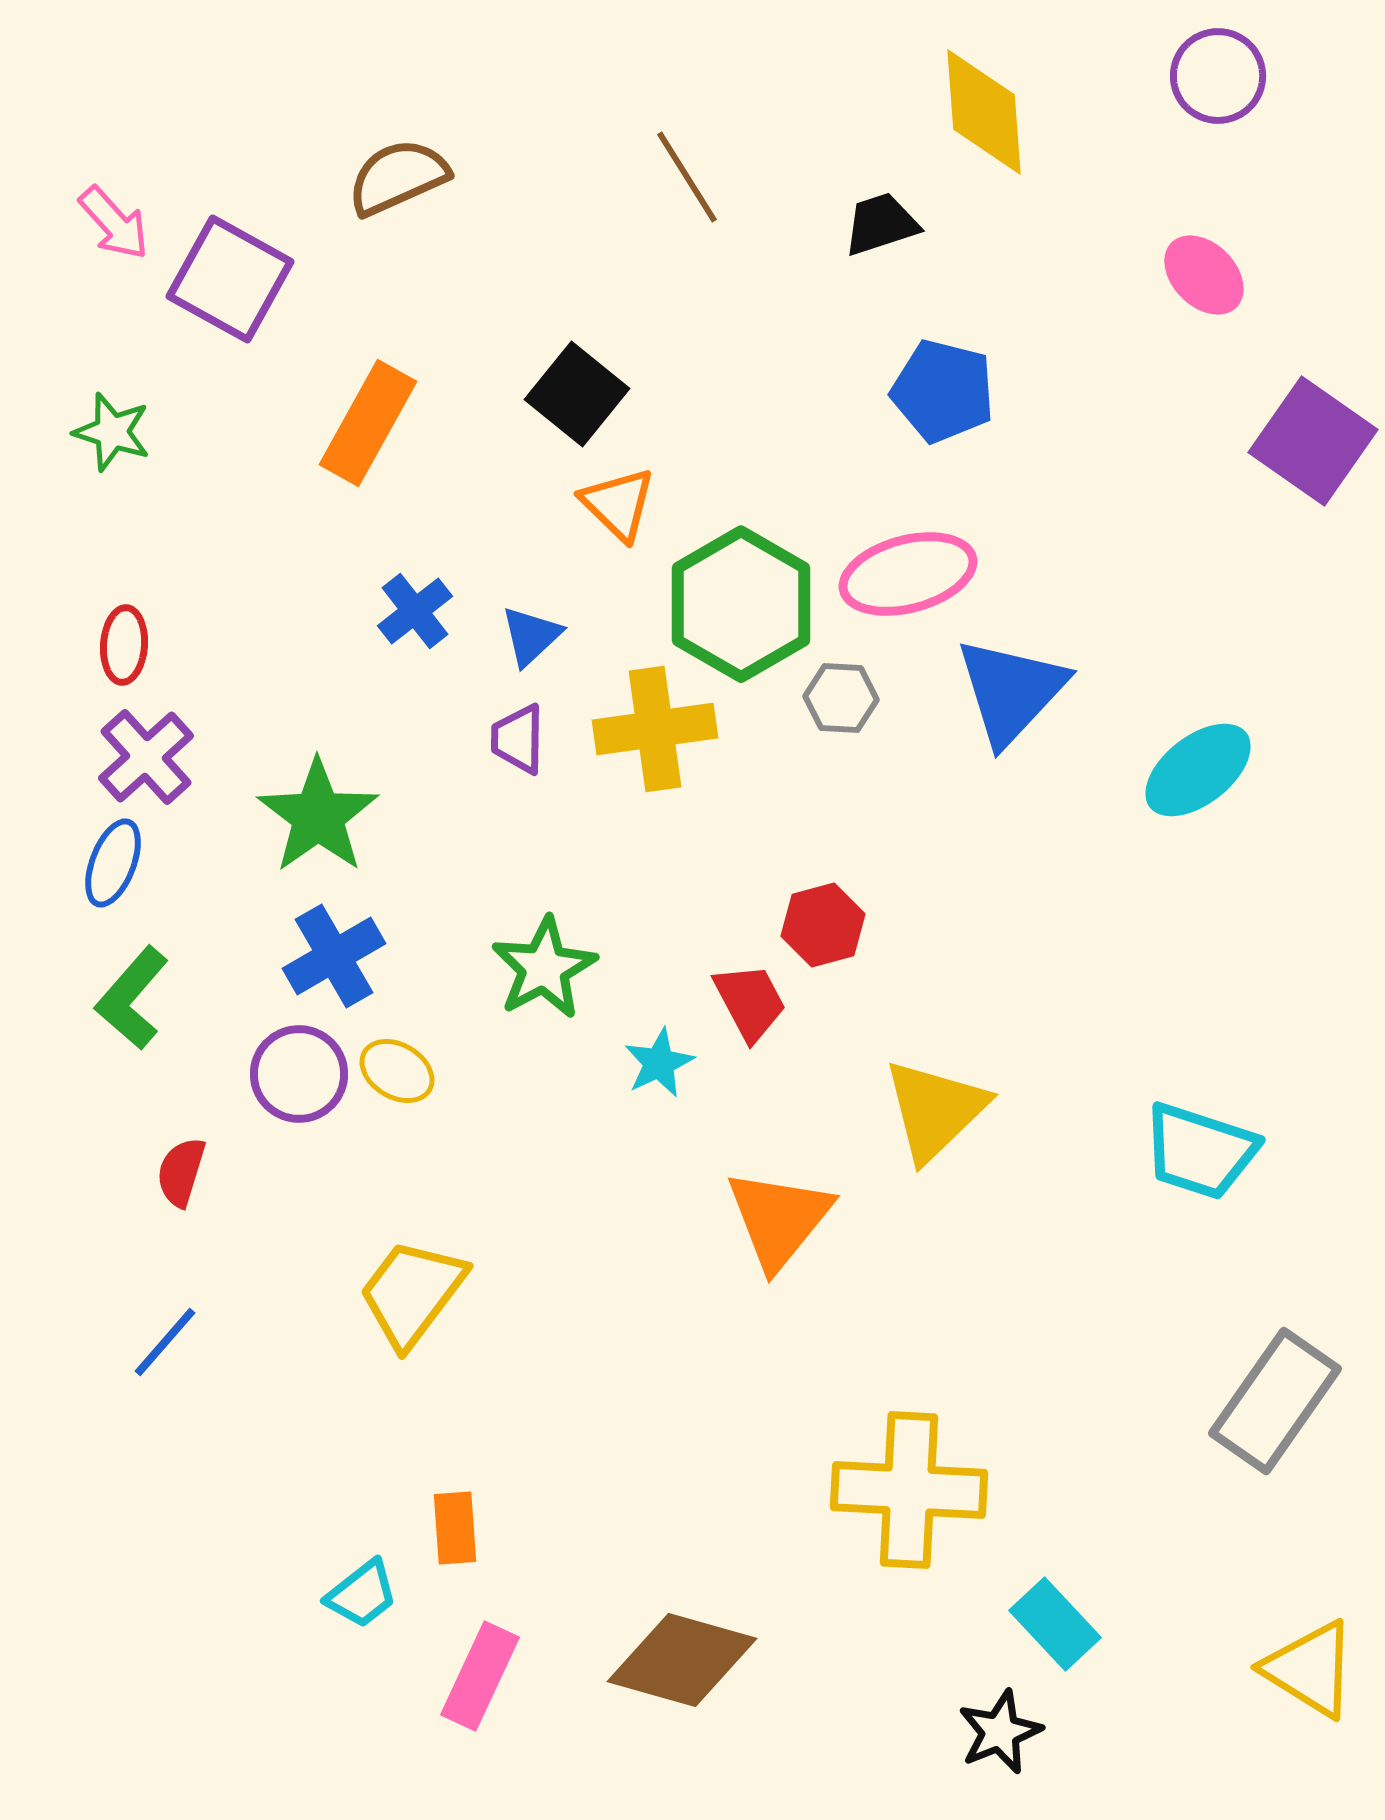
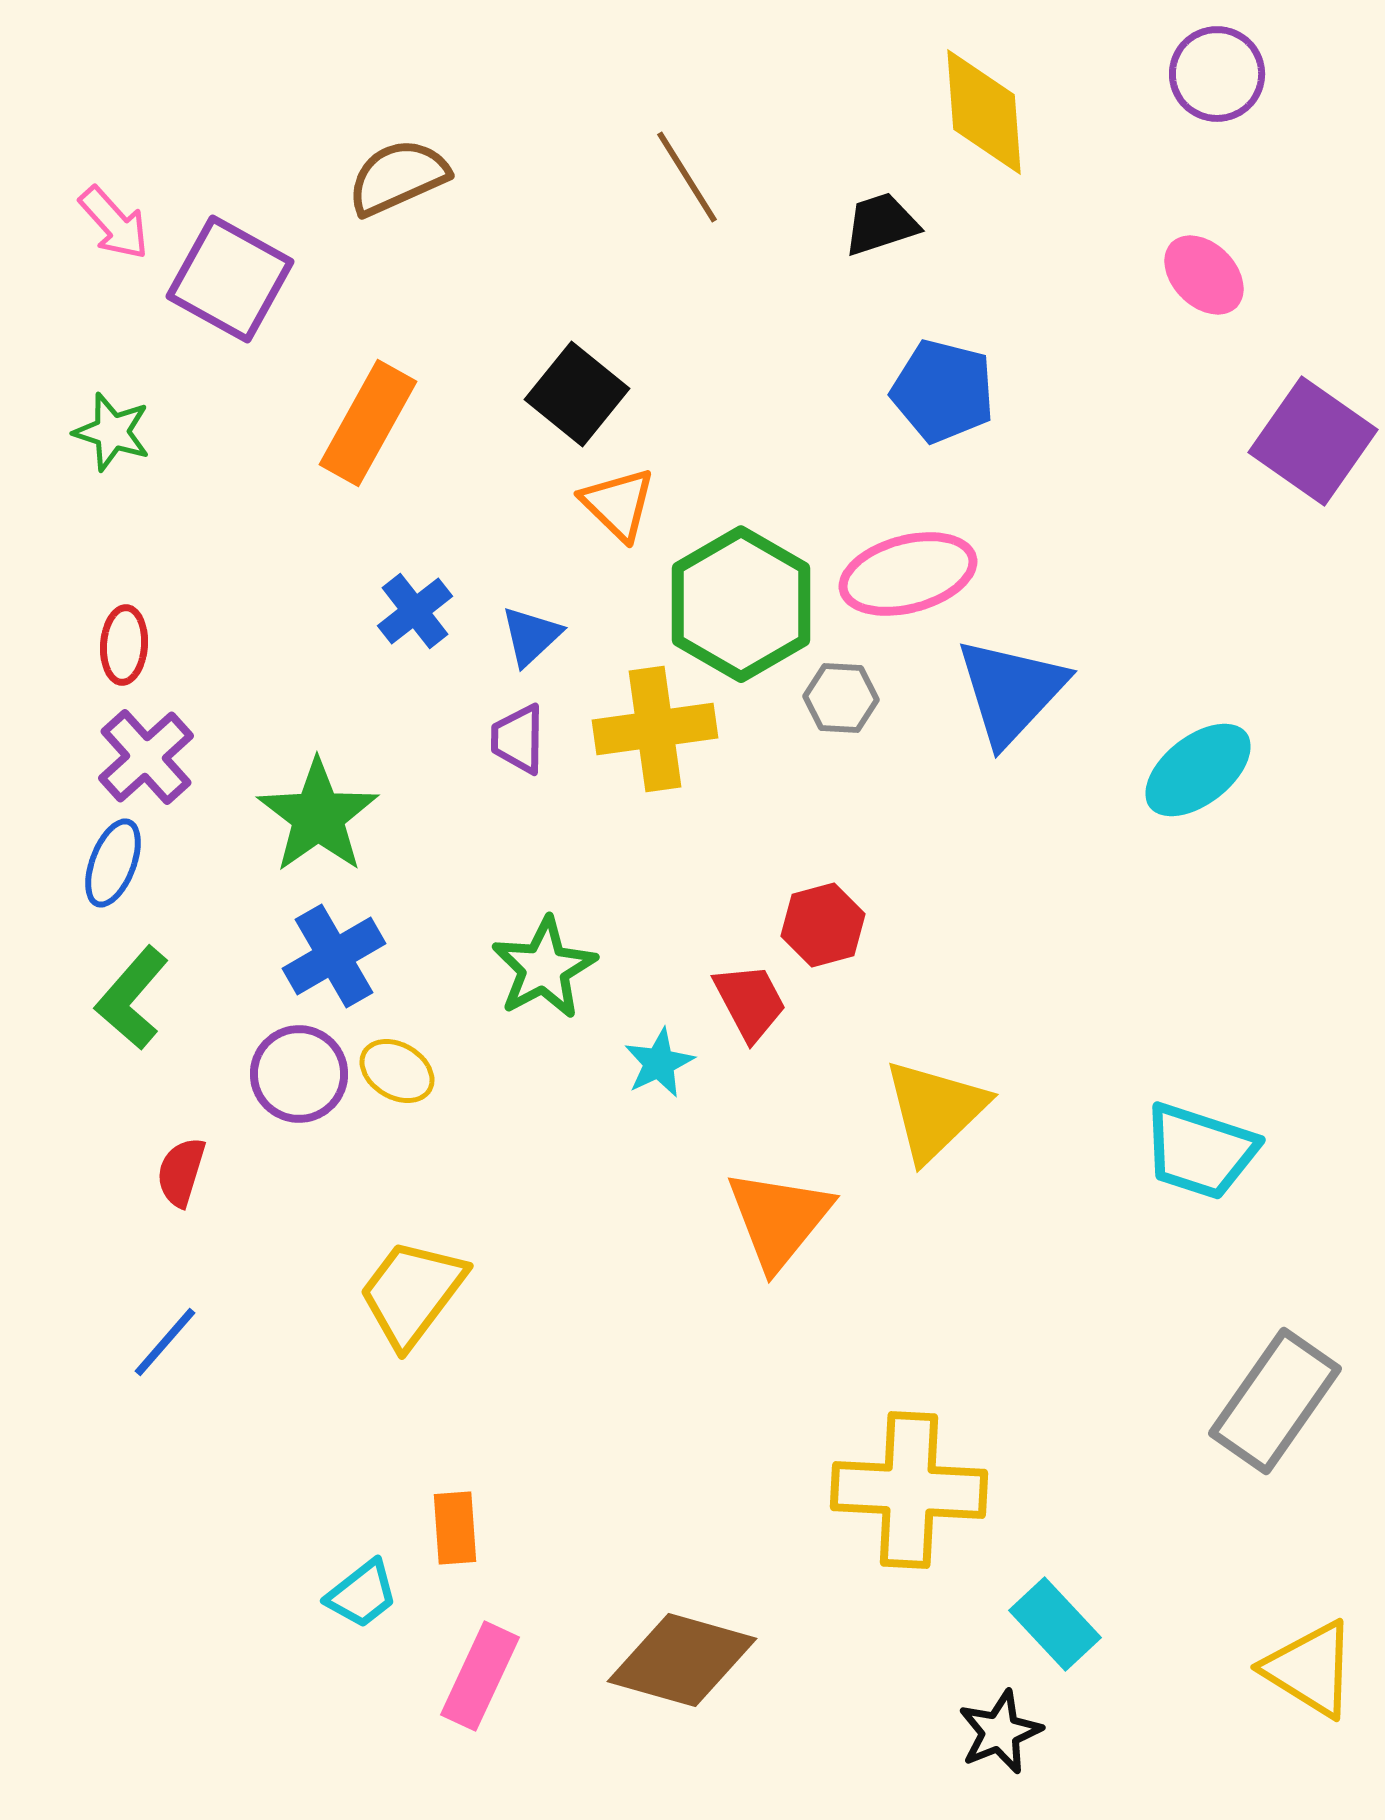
purple circle at (1218, 76): moved 1 px left, 2 px up
